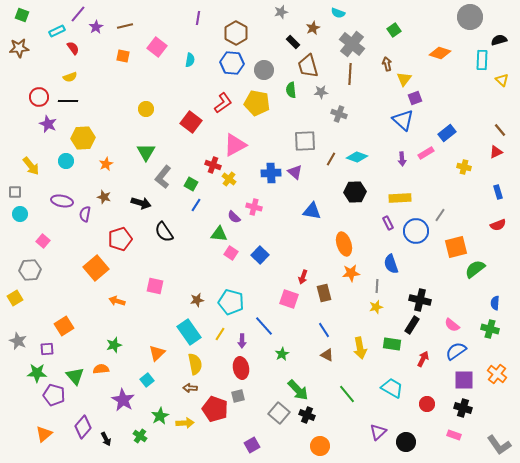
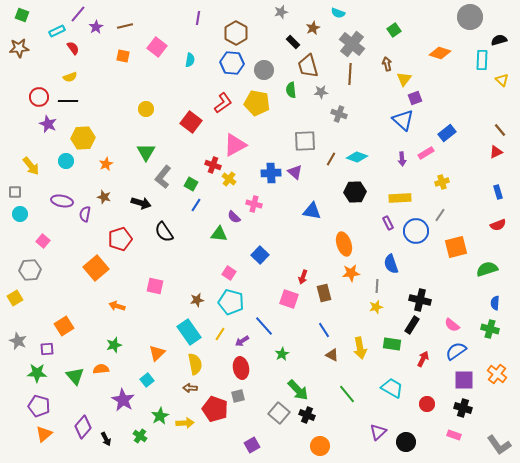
yellow cross at (464, 167): moved 22 px left, 15 px down; rotated 32 degrees counterclockwise
pink cross at (254, 207): moved 3 px up
pink square at (231, 253): moved 2 px left, 20 px down
green semicircle at (475, 269): moved 12 px right; rotated 20 degrees clockwise
orange arrow at (117, 301): moved 5 px down
purple arrow at (242, 341): rotated 56 degrees clockwise
brown triangle at (327, 355): moved 5 px right
purple pentagon at (54, 395): moved 15 px left, 11 px down
